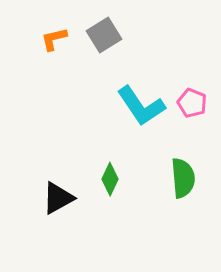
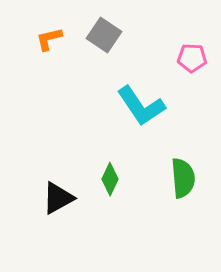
gray square: rotated 24 degrees counterclockwise
orange L-shape: moved 5 px left
pink pentagon: moved 45 px up; rotated 20 degrees counterclockwise
